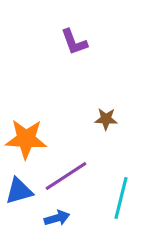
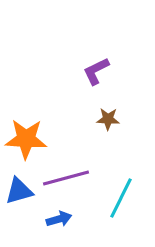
purple L-shape: moved 22 px right, 29 px down; rotated 84 degrees clockwise
brown star: moved 2 px right
purple line: moved 2 px down; rotated 18 degrees clockwise
cyan line: rotated 12 degrees clockwise
blue arrow: moved 2 px right, 1 px down
